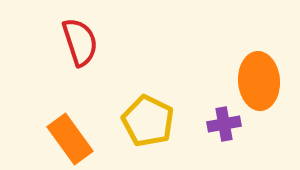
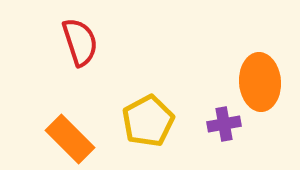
orange ellipse: moved 1 px right, 1 px down
yellow pentagon: rotated 18 degrees clockwise
orange rectangle: rotated 9 degrees counterclockwise
